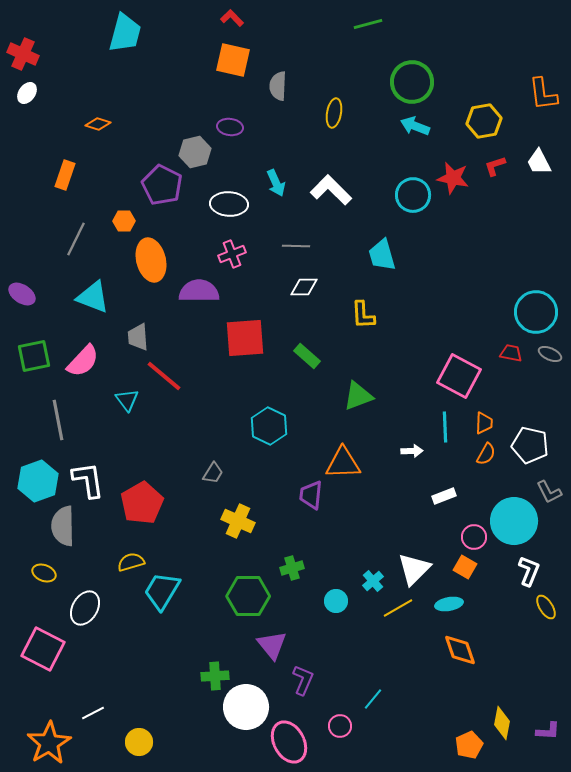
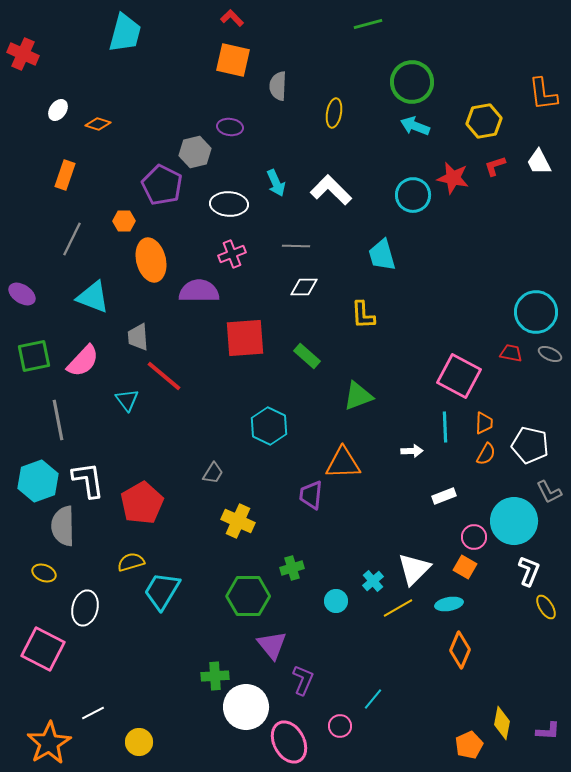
white ellipse at (27, 93): moved 31 px right, 17 px down
gray line at (76, 239): moved 4 px left
white ellipse at (85, 608): rotated 16 degrees counterclockwise
orange diamond at (460, 650): rotated 42 degrees clockwise
